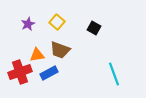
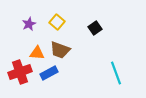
purple star: moved 1 px right
black square: moved 1 px right; rotated 24 degrees clockwise
orange triangle: moved 2 px up; rotated 14 degrees clockwise
cyan line: moved 2 px right, 1 px up
